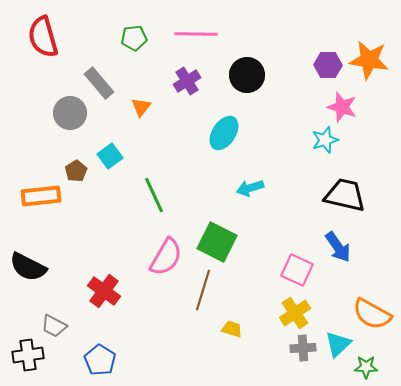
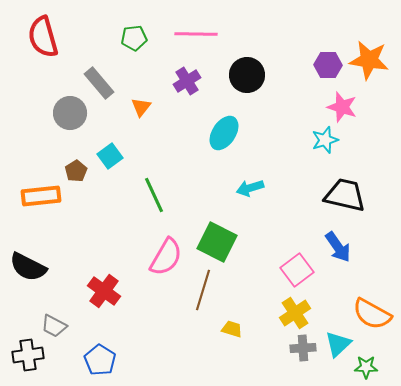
pink square: rotated 28 degrees clockwise
